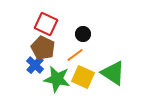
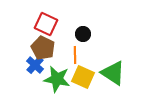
orange line: rotated 54 degrees counterclockwise
